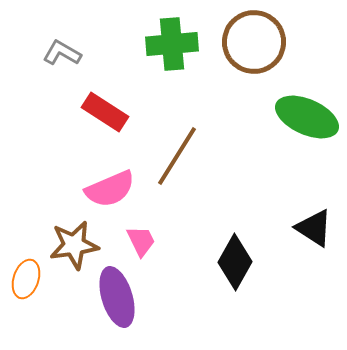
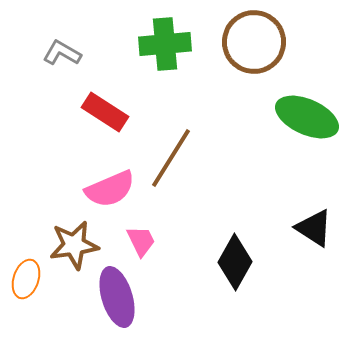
green cross: moved 7 px left
brown line: moved 6 px left, 2 px down
